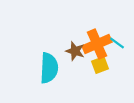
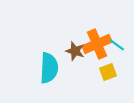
cyan line: moved 2 px down
yellow square: moved 8 px right, 7 px down
